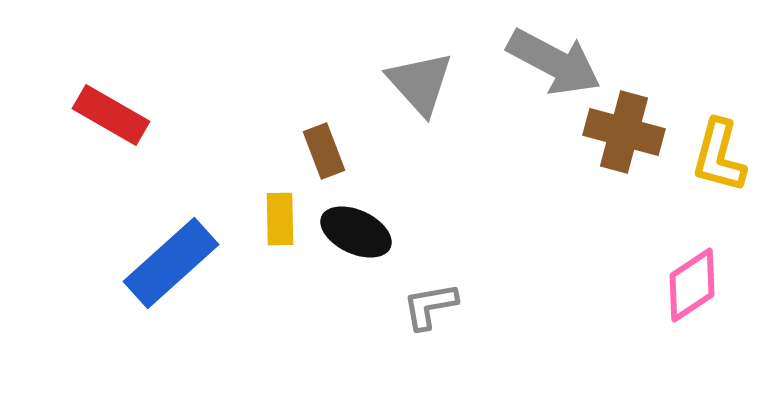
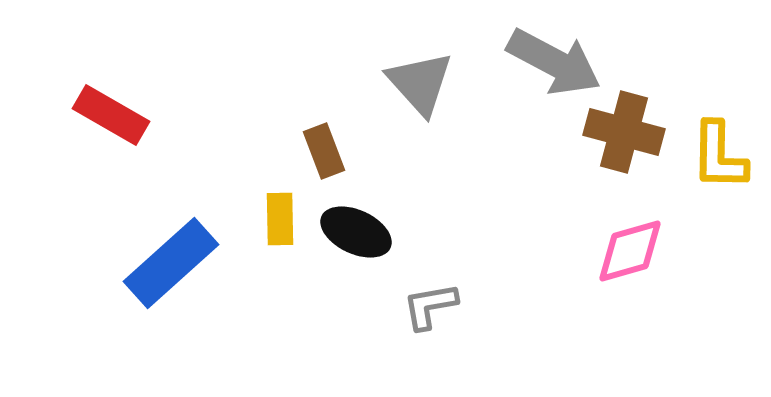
yellow L-shape: rotated 14 degrees counterclockwise
pink diamond: moved 62 px left, 34 px up; rotated 18 degrees clockwise
